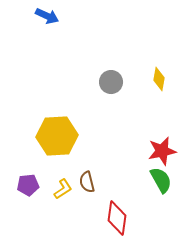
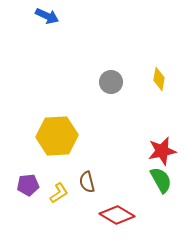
yellow L-shape: moved 4 px left, 4 px down
red diamond: moved 3 px up; rotated 68 degrees counterclockwise
